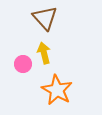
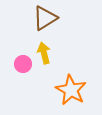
brown triangle: rotated 40 degrees clockwise
orange star: moved 14 px right
